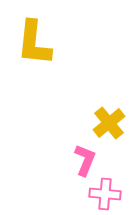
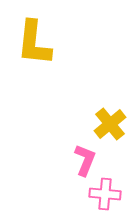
yellow cross: moved 1 px right, 1 px down
